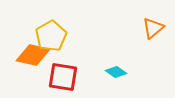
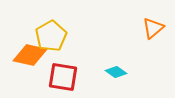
orange diamond: moved 3 px left
